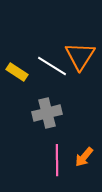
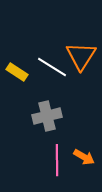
orange triangle: moved 1 px right
white line: moved 1 px down
gray cross: moved 3 px down
orange arrow: rotated 100 degrees counterclockwise
